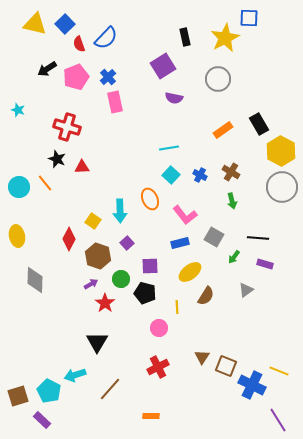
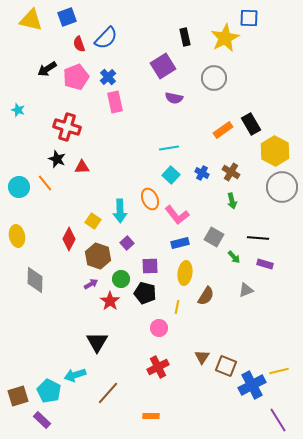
yellow triangle at (35, 24): moved 4 px left, 4 px up
blue square at (65, 24): moved 2 px right, 7 px up; rotated 24 degrees clockwise
gray circle at (218, 79): moved 4 px left, 1 px up
black rectangle at (259, 124): moved 8 px left
yellow hexagon at (281, 151): moved 6 px left
blue cross at (200, 175): moved 2 px right, 2 px up
pink L-shape at (185, 215): moved 8 px left
green arrow at (234, 257): rotated 80 degrees counterclockwise
yellow ellipse at (190, 272): moved 5 px left, 1 px down; rotated 45 degrees counterclockwise
gray triangle at (246, 290): rotated 14 degrees clockwise
red star at (105, 303): moved 5 px right, 2 px up
yellow line at (177, 307): rotated 16 degrees clockwise
yellow line at (279, 371): rotated 36 degrees counterclockwise
blue cross at (252, 385): rotated 36 degrees clockwise
brown line at (110, 389): moved 2 px left, 4 px down
